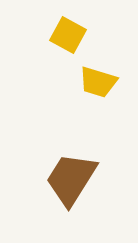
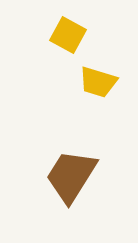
brown trapezoid: moved 3 px up
